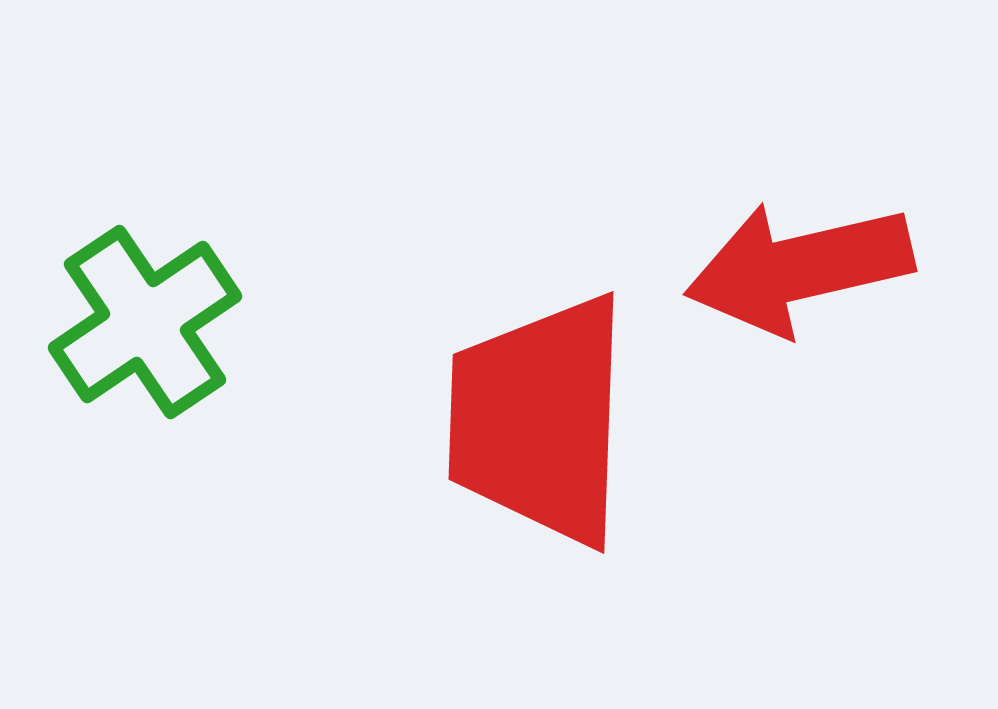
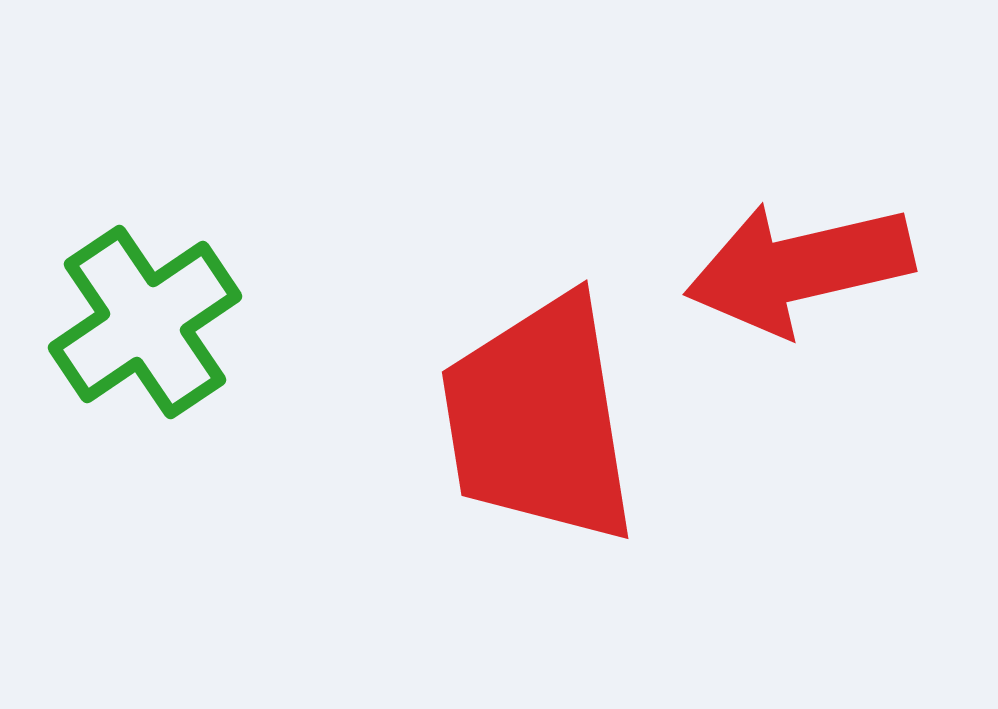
red trapezoid: rotated 11 degrees counterclockwise
